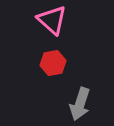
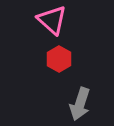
red hexagon: moved 6 px right, 4 px up; rotated 20 degrees counterclockwise
